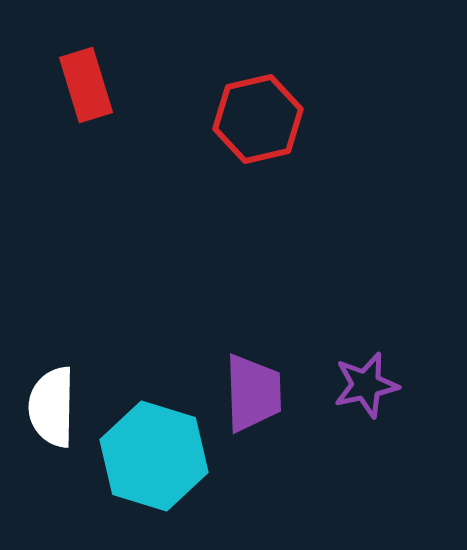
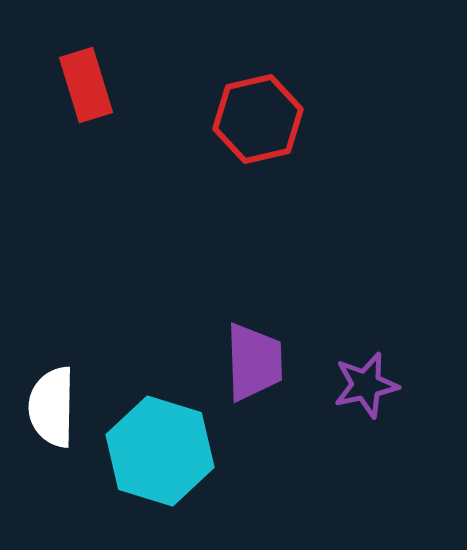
purple trapezoid: moved 1 px right, 31 px up
cyan hexagon: moved 6 px right, 5 px up
